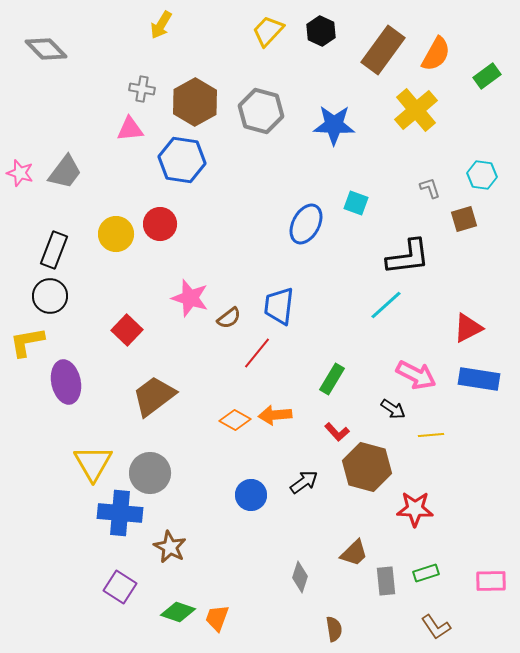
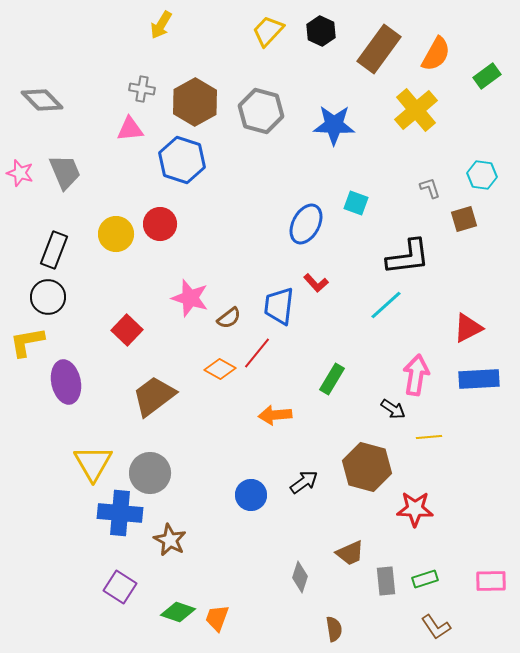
gray diamond at (46, 49): moved 4 px left, 51 px down
brown rectangle at (383, 50): moved 4 px left, 1 px up
blue hexagon at (182, 160): rotated 9 degrees clockwise
gray trapezoid at (65, 172): rotated 60 degrees counterclockwise
black circle at (50, 296): moved 2 px left, 1 px down
pink arrow at (416, 375): rotated 108 degrees counterclockwise
blue rectangle at (479, 379): rotated 12 degrees counterclockwise
orange diamond at (235, 420): moved 15 px left, 51 px up
red L-shape at (337, 432): moved 21 px left, 149 px up
yellow line at (431, 435): moved 2 px left, 2 px down
brown star at (170, 547): moved 7 px up
brown trapezoid at (354, 553): moved 4 px left; rotated 20 degrees clockwise
green rectangle at (426, 573): moved 1 px left, 6 px down
